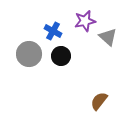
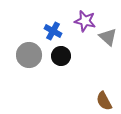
purple star: rotated 25 degrees clockwise
gray circle: moved 1 px down
brown semicircle: moved 5 px right; rotated 66 degrees counterclockwise
